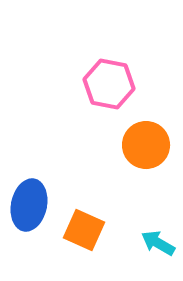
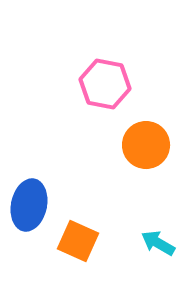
pink hexagon: moved 4 px left
orange square: moved 6 px left, 11 px down
